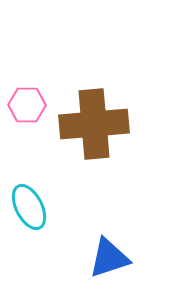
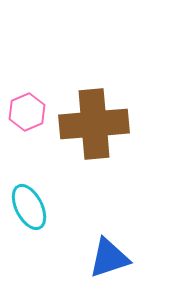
pink hexagon: moved 7 px down; rotated 24 degrees counterclockwise
